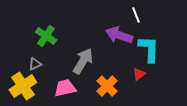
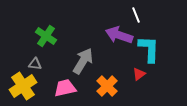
gray triangle: rotated 32 degrees clockwise
